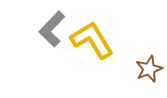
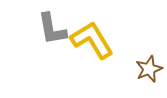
gray L-shape: rotated 54 degrees counterclockwise
